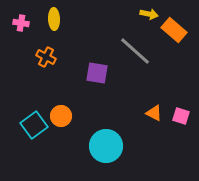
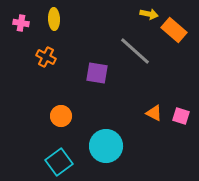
cyan square: moved 25 px right, 37 px down
